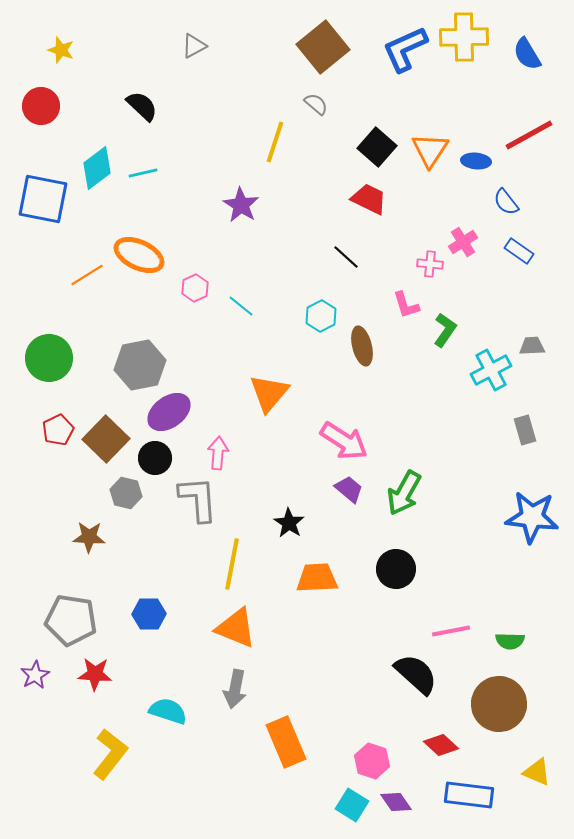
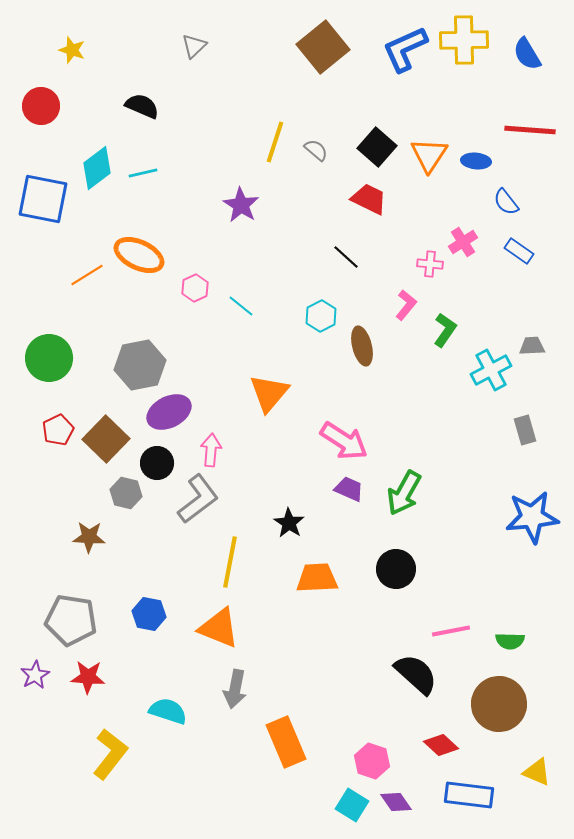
yellow cross at (464, 37): moved 3 px down
gray triangle at (194, 46): rotated 16 degrees counterclockwise
yellow star at (61, 50): moved 11 px right
gray semicircle at (316, 104): moved 46 px down
black semicircle at (142, 106): rotated 20 degrees counterclockwise
red line at (529, 135): moved 1 px right, 5 px up; rotated 33 degrees clockwise
orange triangle at (430, 150): moved 1 px left, 5 px down
pink L-shape at (406, 305): rotated 124 degrees counterclockwise
purple ellipse at (169, 412): rotated 9 degrees clockwise
pink arrow at (218, 453): moved 7 px left, 3 px up
black circle at (155, 458): moved 2 px right, 5 px down
purple trapezoid at (349, 489): rotated 16 degrees counterclockwise
gray L-shape at (198, 499): rotated 57 degrees clockwise
blue star at (532, 517): rotated 12 degrees counterclockwise
yellow line at (232, 564): moved 2 px left, 2 px up
blue hexagon at (149, 614): rotated 12 degrees clockwise
orange triangle at (236, 628): moved 17 px left
red star at (95, 674): moved 7 px left, 3 px down
